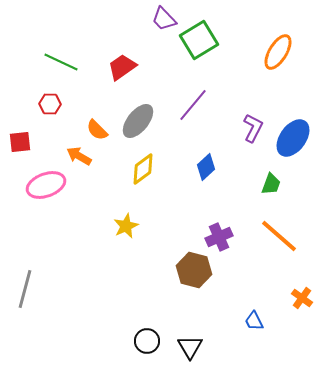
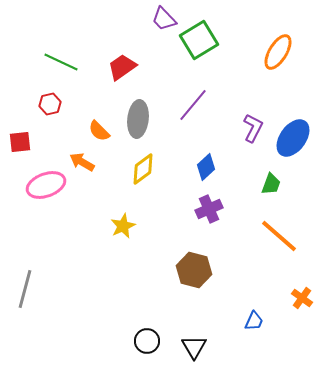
red hexagon: rotated 15 degrees counterclockwise
gray ellipse: moved 2 px up; rotated 33 degrees counterclockwise
orange semicircle: moved 2 px right, 1 px down
orange arrow: moved 3 px right, 6 px down
yellow star: moved 3 px left
purple cross: moved 10 px left, 28 px up
blue trapezoid: rotated 130 degrees counterclockwise
black triangle: moved 4 px right
